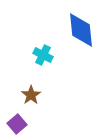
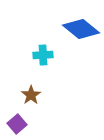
blue diamond: moved 1 px up; rotated 45 degrees counterclockwise
cyan cross: rotated 30 degrees counterclockwise
